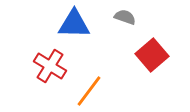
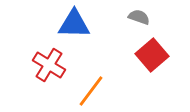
gray semicircle: moved 14 px right
red cross: moved 1 px left, 1 px up
orange line: moved 2 px right
